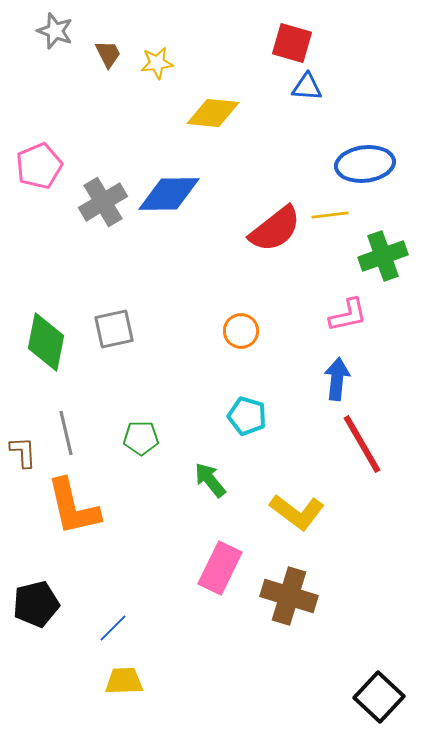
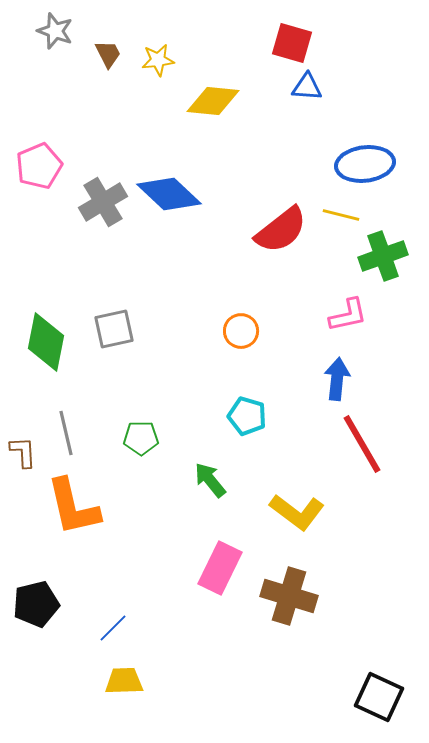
yellow star: moved 1 px right, 3 px up
yellow diamond: moved 12 px up
blue diamond: rotated 44 degrees clockwise
yellow line: moved 11 px right; rotated 21 degrees clockwise
red semicircle: moved 6 px right, 1 px down
black square: rotated 18 degrees counterclockwise
